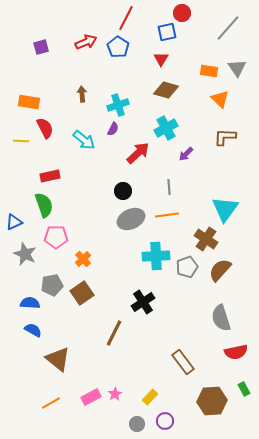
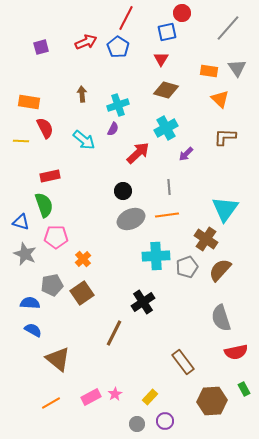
blue triangle at (14, 222): moved 7 px right; rotated 42 degrees clockwise
